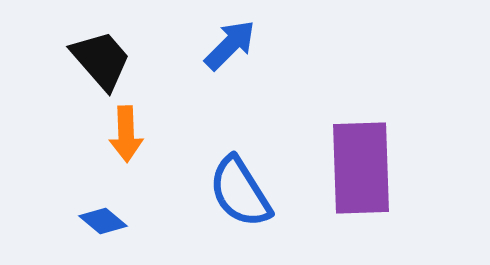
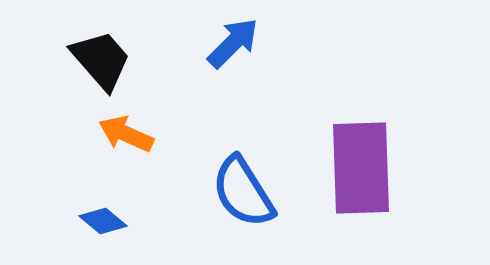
blue arrow: moved 3 px right, 2 px up
orange arrow: rotated 116 degrees clockwise
blue semicircle: moved 3 px right
